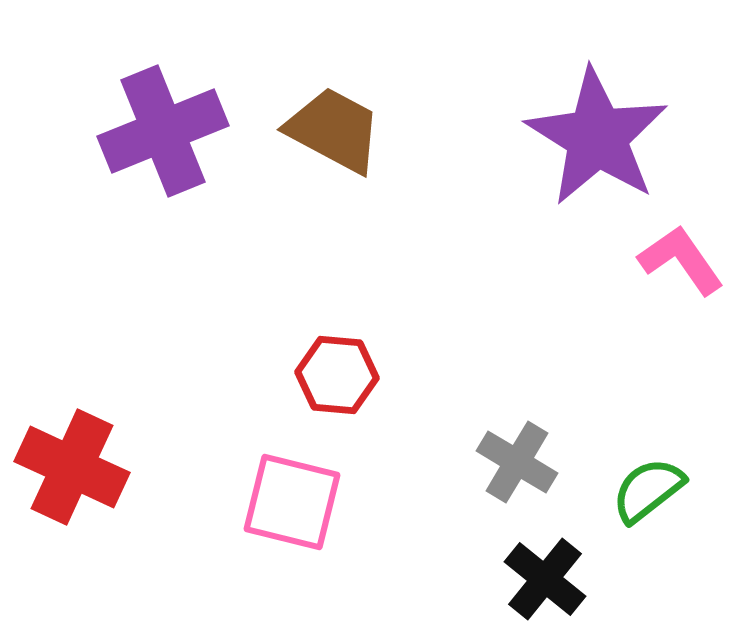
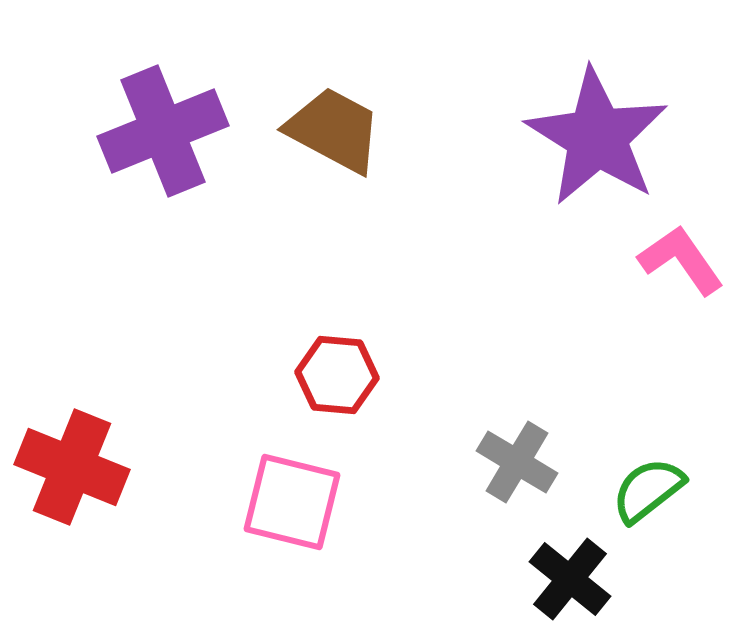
red cross: rotated 3 degrees counterclockwise
black cross: moved 25 px right
